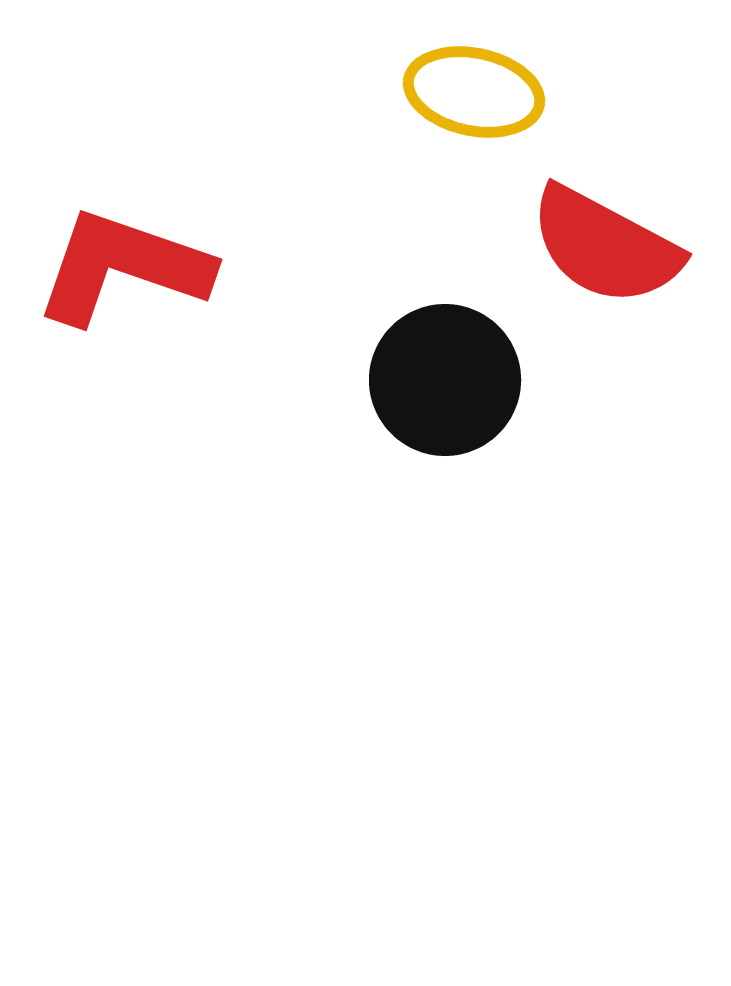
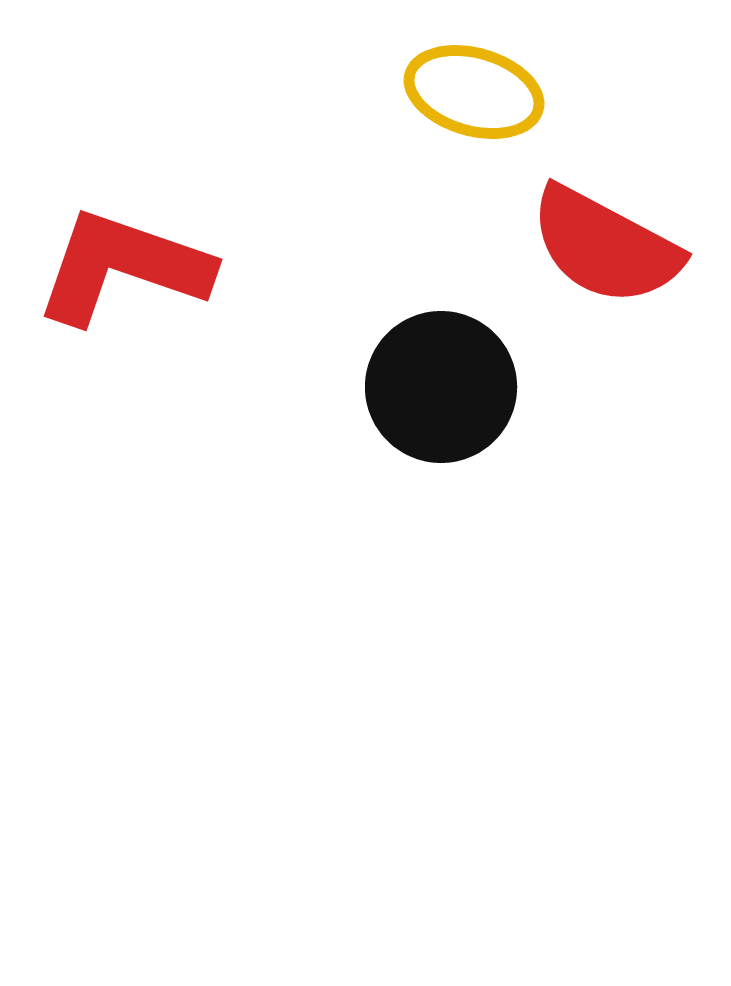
yellow ellipse: rotated 4 degrees clockwise
black circle: moved 4 px left, 7 px down
